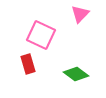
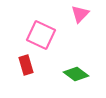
red rectangle: moved 2 px left, 1 px down
